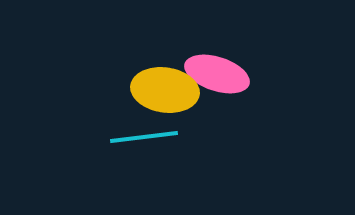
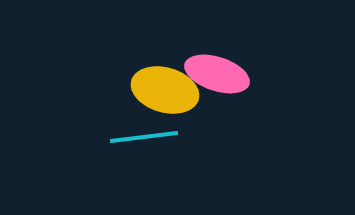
yellow ellipse: rotated 8 degrees clockwise
